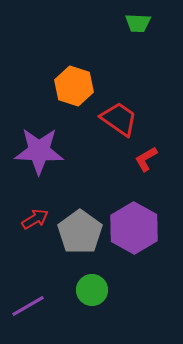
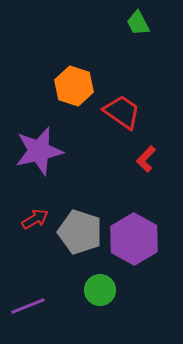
green trapezoid: rotated 60 degrees clockwise
red trapezoid: moved 3 px right, 7 px up
purple star: rotated 15 degrees counterclockwise
red L-shape: rotated 16 degrees counterclockwise
purple hexagon: moved 11 px down
gray pentagon: rotated 18 degrees counterclockwise
green circle: moved 8 px right
purple line: rotated 8 degrees clockwise
